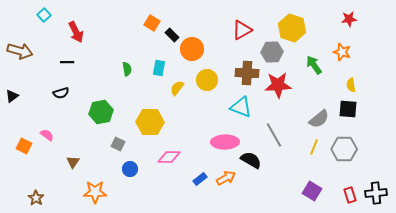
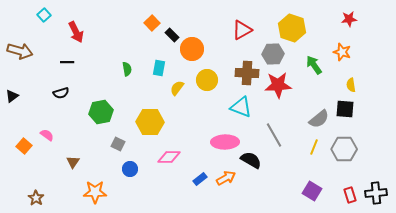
orange square at (152, 23): rotated 14 degrees clockwise
gray hexagon at (272, 52): moved 1 px right, 2 px down
black square at (348, 109): moved 3 px left
orange square at (24, 146): rotated 14 degrees clockwise
